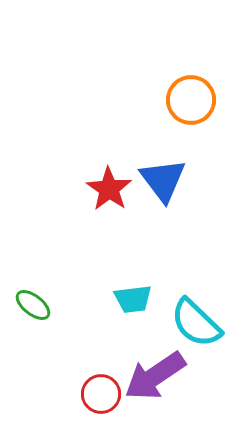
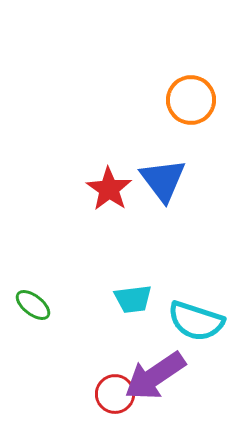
cyan semicircle: moved 2 px up; rotated 26 degrees counterclockwise
red circle: moved 14 px right
